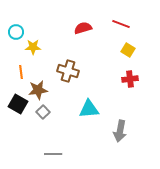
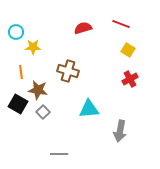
red cross: rotated 21 degrees counterclockwise
brown star: rotated 18 degrees clockwise
gray line: moved 6 px right
